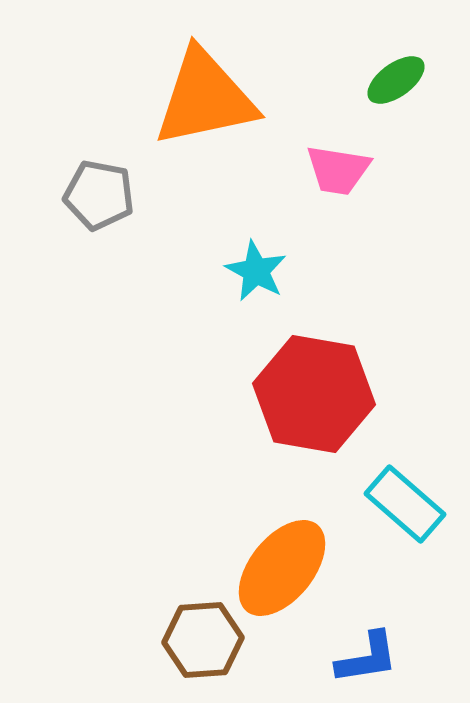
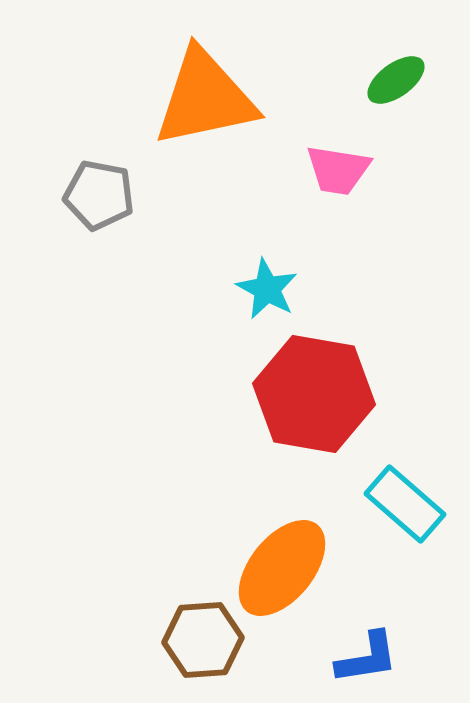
cyan star: moved 11 px right, 18 px down
